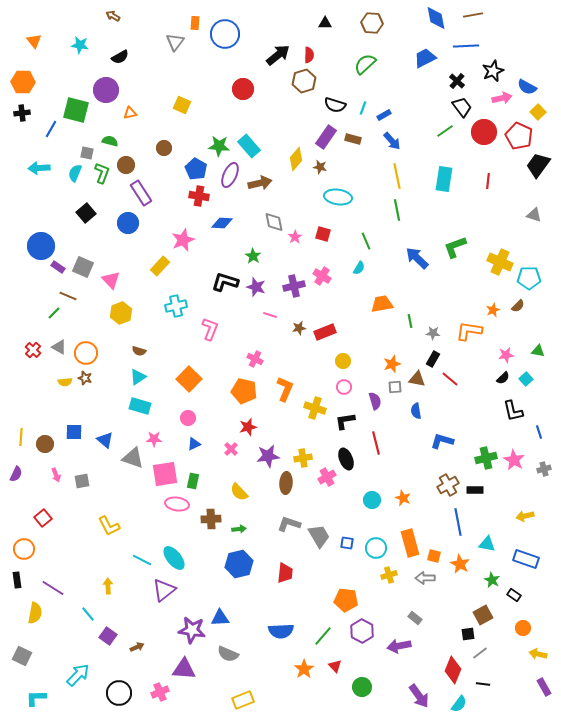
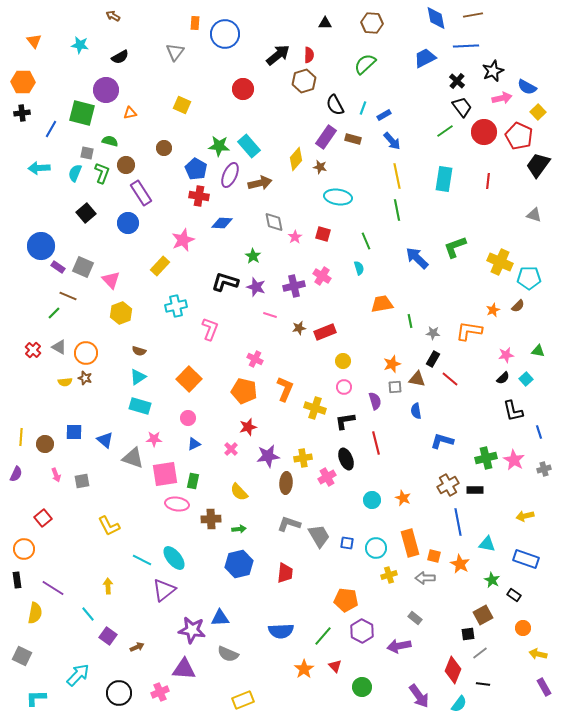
gray triangle at (175, 42): moved 10 px down
black semicircle at (335, 105): rotated 45 degrees clockwise
green square at (76, 110): moved 6 px right, 3 px down
cyan semicircle at (359, 268): rotated 48 degrees counterclockwise
